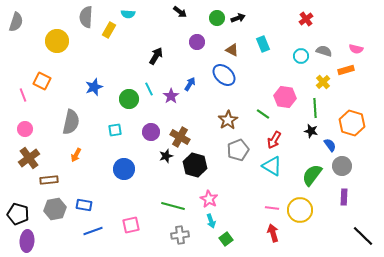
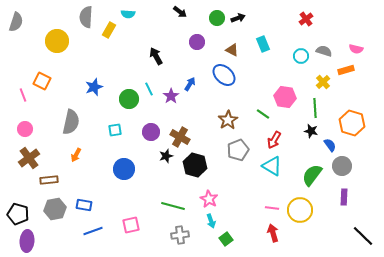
black arrow at (156, 56): rotated 60 degrees counterclockwise
